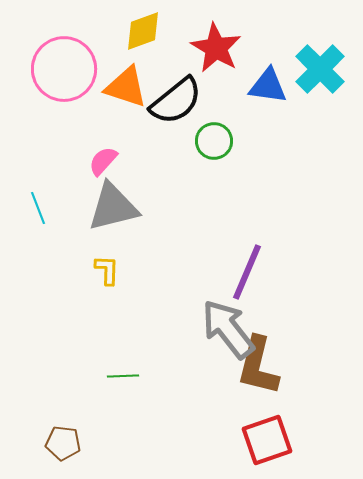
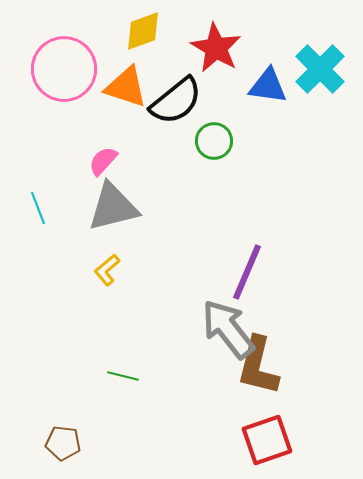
yellow L-shape: rotated 132 degrees counterclockwise
green line: rotated 16 degrees clockwise
